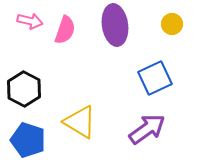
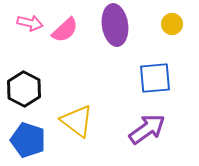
pink arrow: moved 2 px down
pink semicircle: rotated 28 degrees clockwise
blue square: rotated 20 degrees clockwise
yellow triangle: moved 3 px left, 1 px up; rotated 6 degrees clockwise
